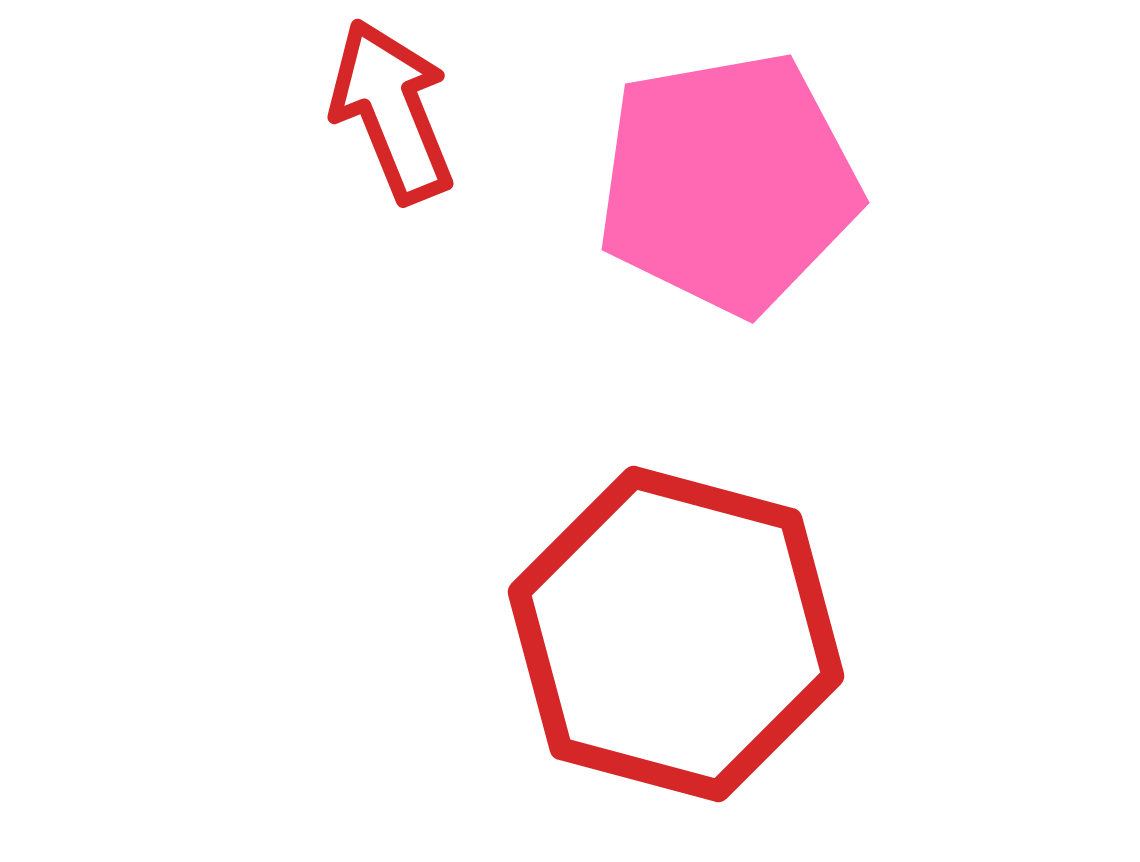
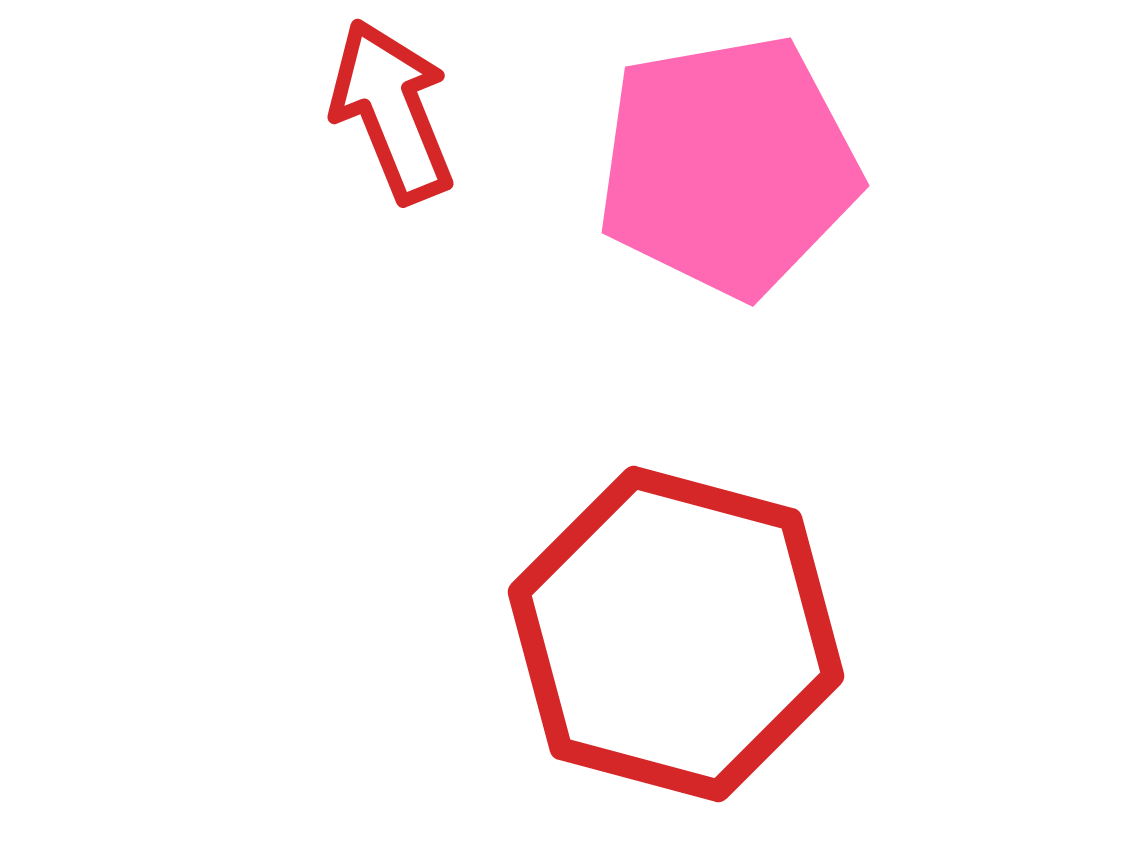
pink pentagon: moved 17 px up
